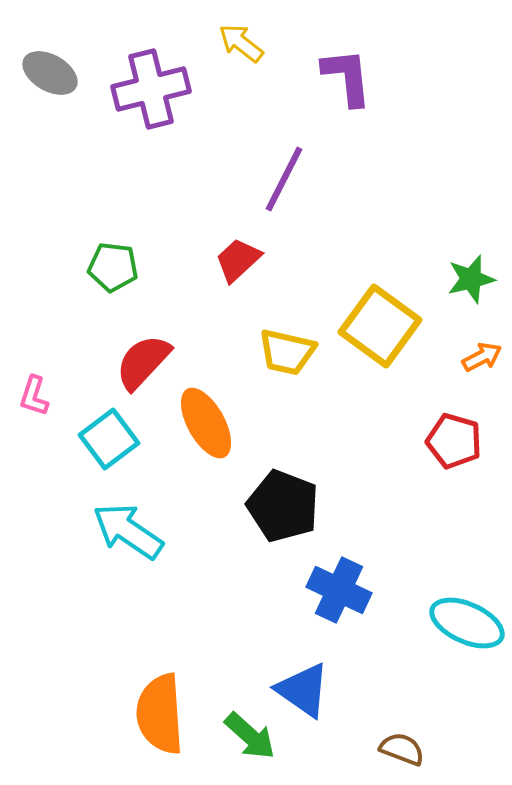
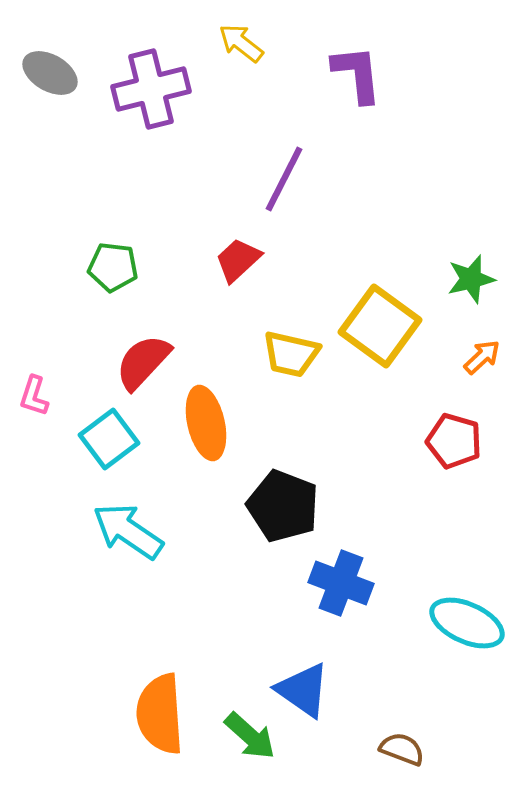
purple L-shape: moved 10 px right, 3 px up
yellow trapezoid: moved 4 px right, 2 px down
orange arrow: rotated 15 degrees counterclockwise
orange ellipse: rotated 16 degrees clockwise
blue cross: moved 2 px right, 7 px up; rotated 4 degrees counterclockwise
